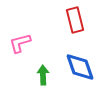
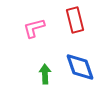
pink L-shape: moved 14 px right, 15 px up
green arrow: moved 2 px right, 1 px up
